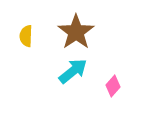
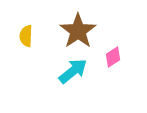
brown star: moved 2 px right, 1 px up
pink diamond: moved 29 px up; rotated 15 degrees clockwise
